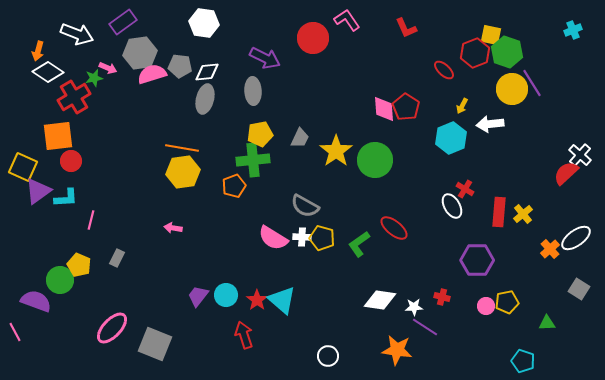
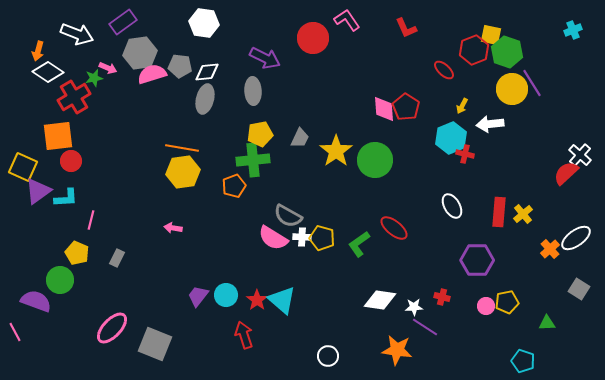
red hexagon at (475, 53): moved 1 px left, 3 px up
red cross at (465, 189): moved 35 px up; rotated 18 degrees counterclockwise
gray semicircle at (305, 206): moved 17 px left, 10 px down
yellow pentagon at (79, 265): moved 2 px left, 12 px up
